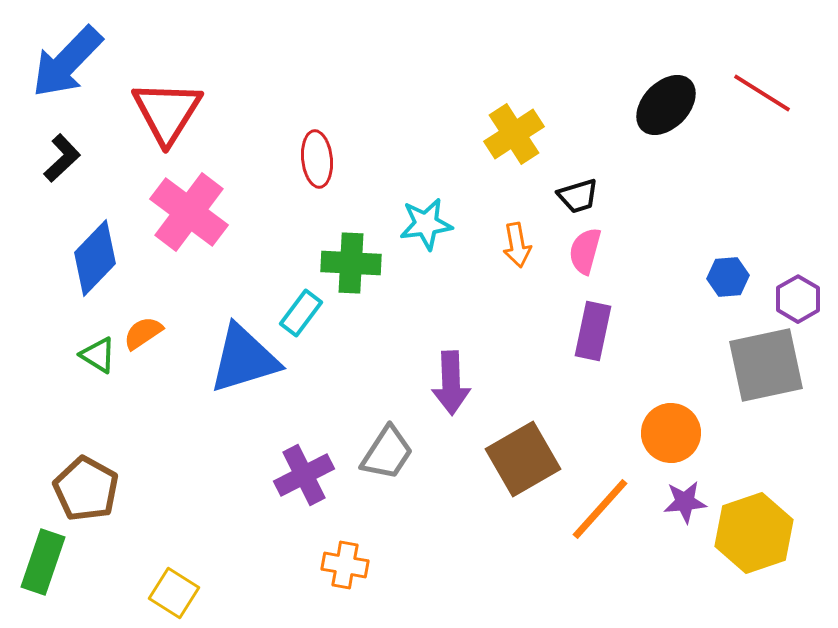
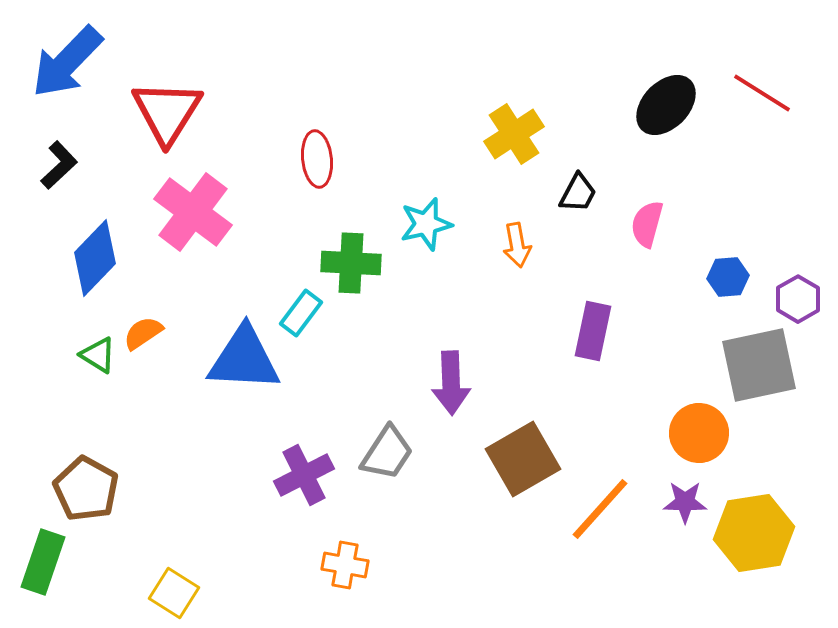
black L-shape: moved 3 px left, 7 px down
black trapezoid: moved 3 px up; rotated 45 degrees counterclockwise
pink cross: moved 4 px right
cyan star: rotated 6 degrees counterclockwise
pink semicircle: moved 62 px right, 27 px up
blue triangle: rotated 20 degrees clockwise
gray square: moved 7 px left
orange circle: moved 28 px right
purple star: rotated 6 degrees clockwise
yellow hexagon: rotated 10 degrees clockwise
